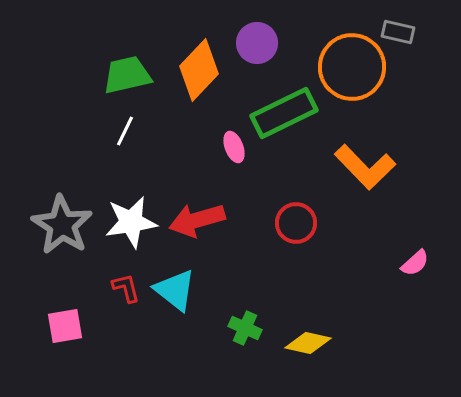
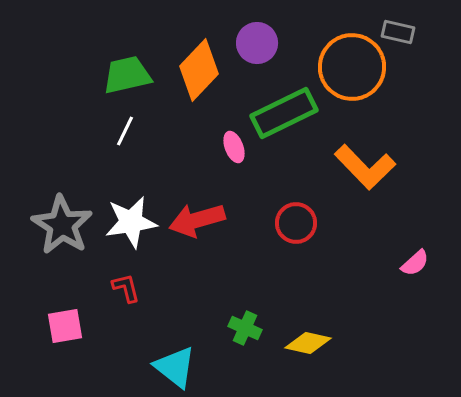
cyan triangle: moved 77 px down
